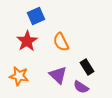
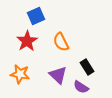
orange star: moved 1 px right, 2 px up
